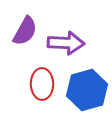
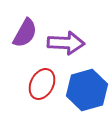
purple semicircle: moved 2 px down
red ellipse: rotated 28 degrees clockwise
